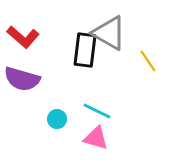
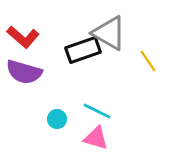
black rectangle: moved 2 px left; rotated 64 degrees clockwise
purple semicircle: moved 2 px right, 7 px up
